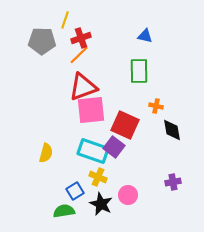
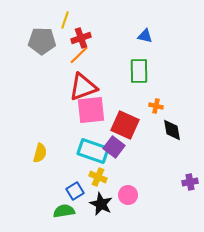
yellow semicircle: moved 6 px left
purple cross: moved 17 px right
